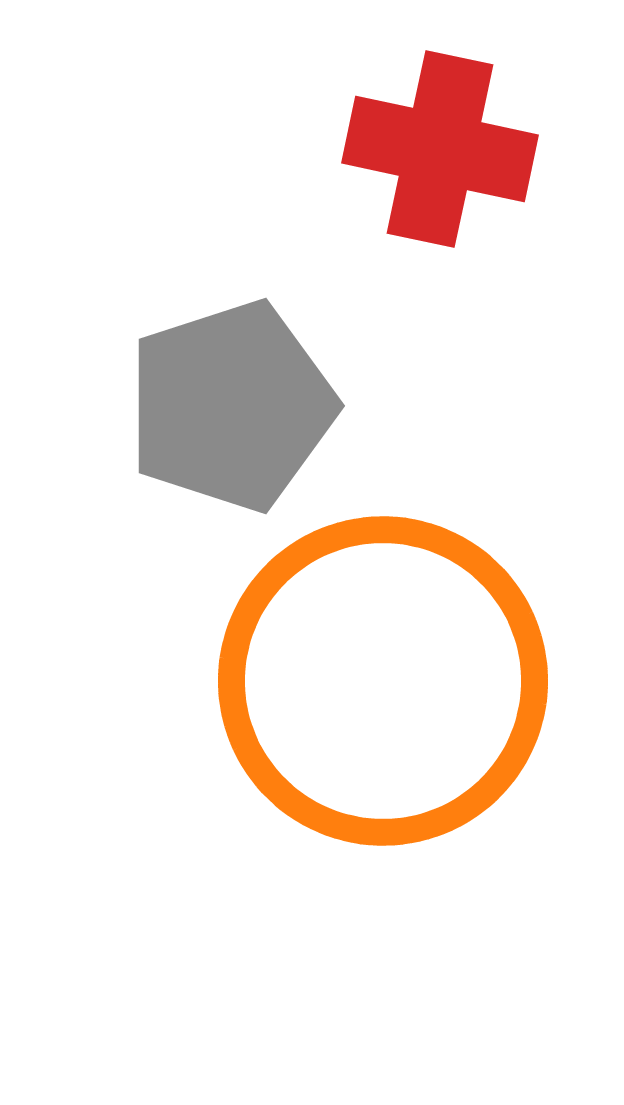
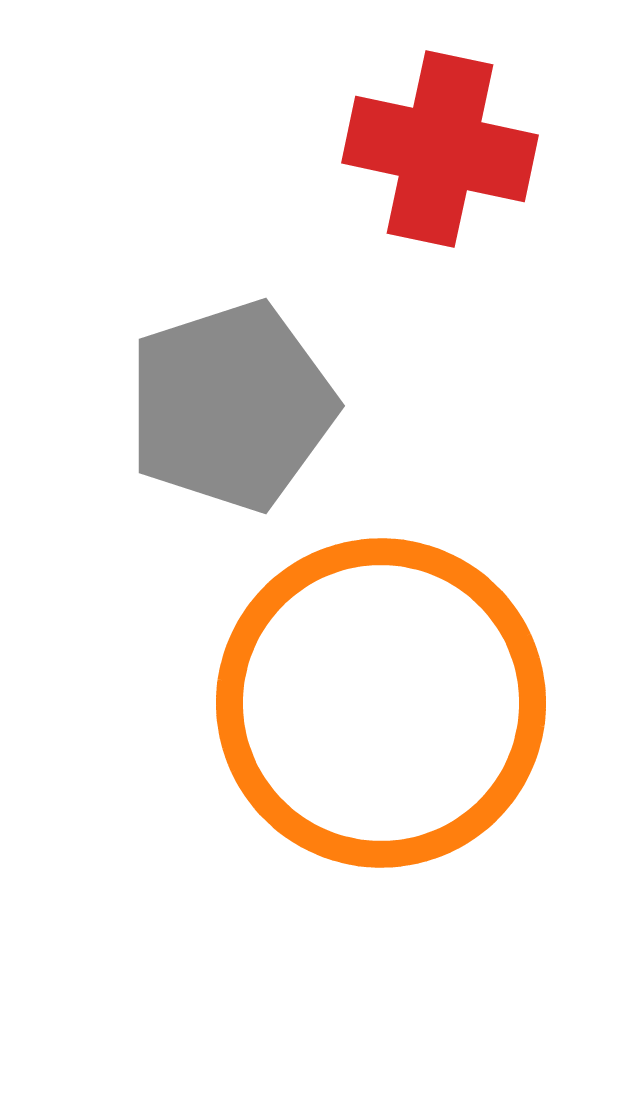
orange circle: moved 2 px left, 22 px down
